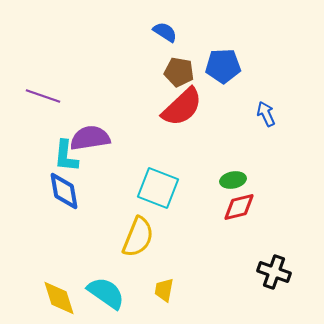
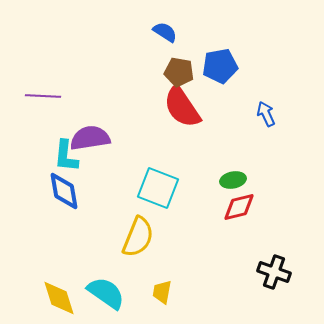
blue pentagon: moved 3 px left; rotated 8 degrees counterclockwise
purple line: rotated 16 degrees counterclockwise
red semicircle: rotated 99 degrees clockwise
yellow trapezoid: moved 2 px left, 2 px down
